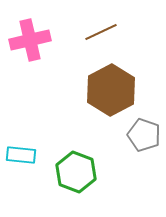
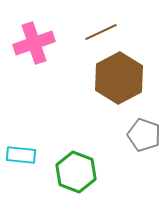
pink cross: moved 4 px right, 3 px down; rotated 6 degrees counterclockwise
brown hexagon: moved 8 px right, 12 px up
